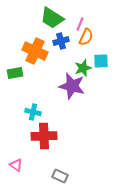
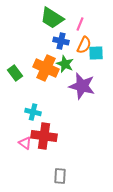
orange semicircle: moved 2 px left, 8 px down
blue cross: rotated 28 degrees clockwise
orange cross: moved 11 px right, 17 px down
cyan square: moved 5 px left, 8 px up
green star: moved 18 px left, 4 px up; rotated 30 degrees counterclockwise
green rectangle: rotated 63 degrees clockwise
purple star: moved 10 px right
red cross: rotated 10 degrees clockwise
pink triangle: moved 9 px right, 22 px up
gray rectangle: rotated 70 degrees clockwise
